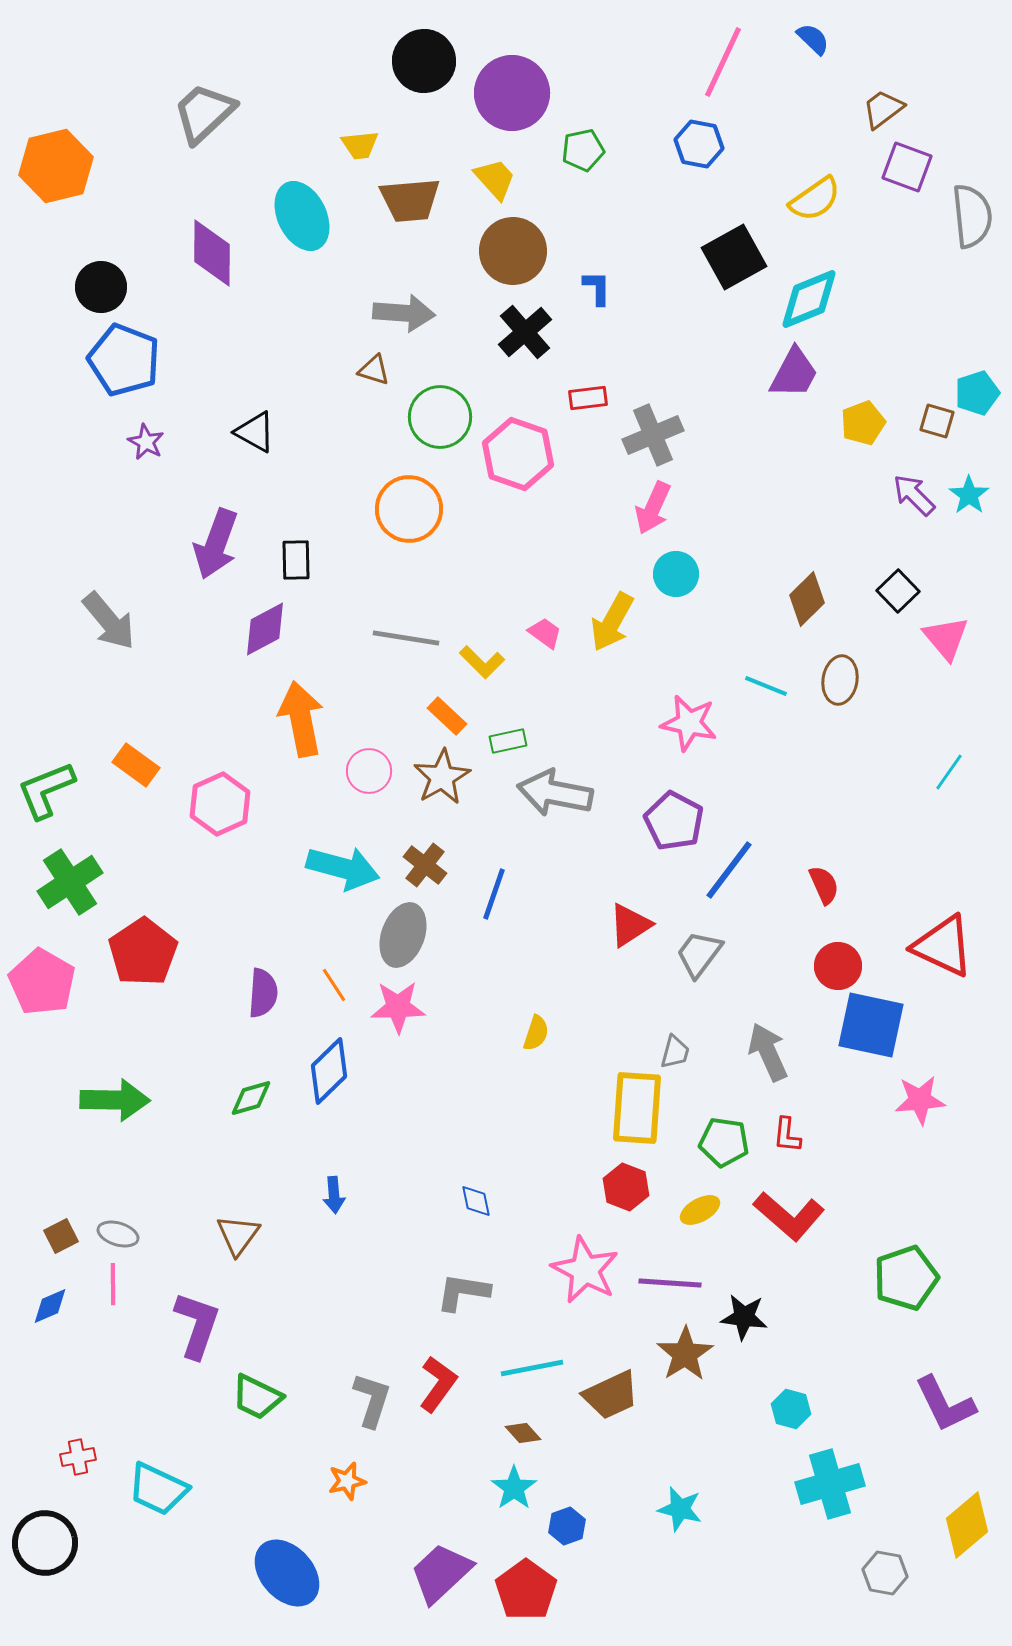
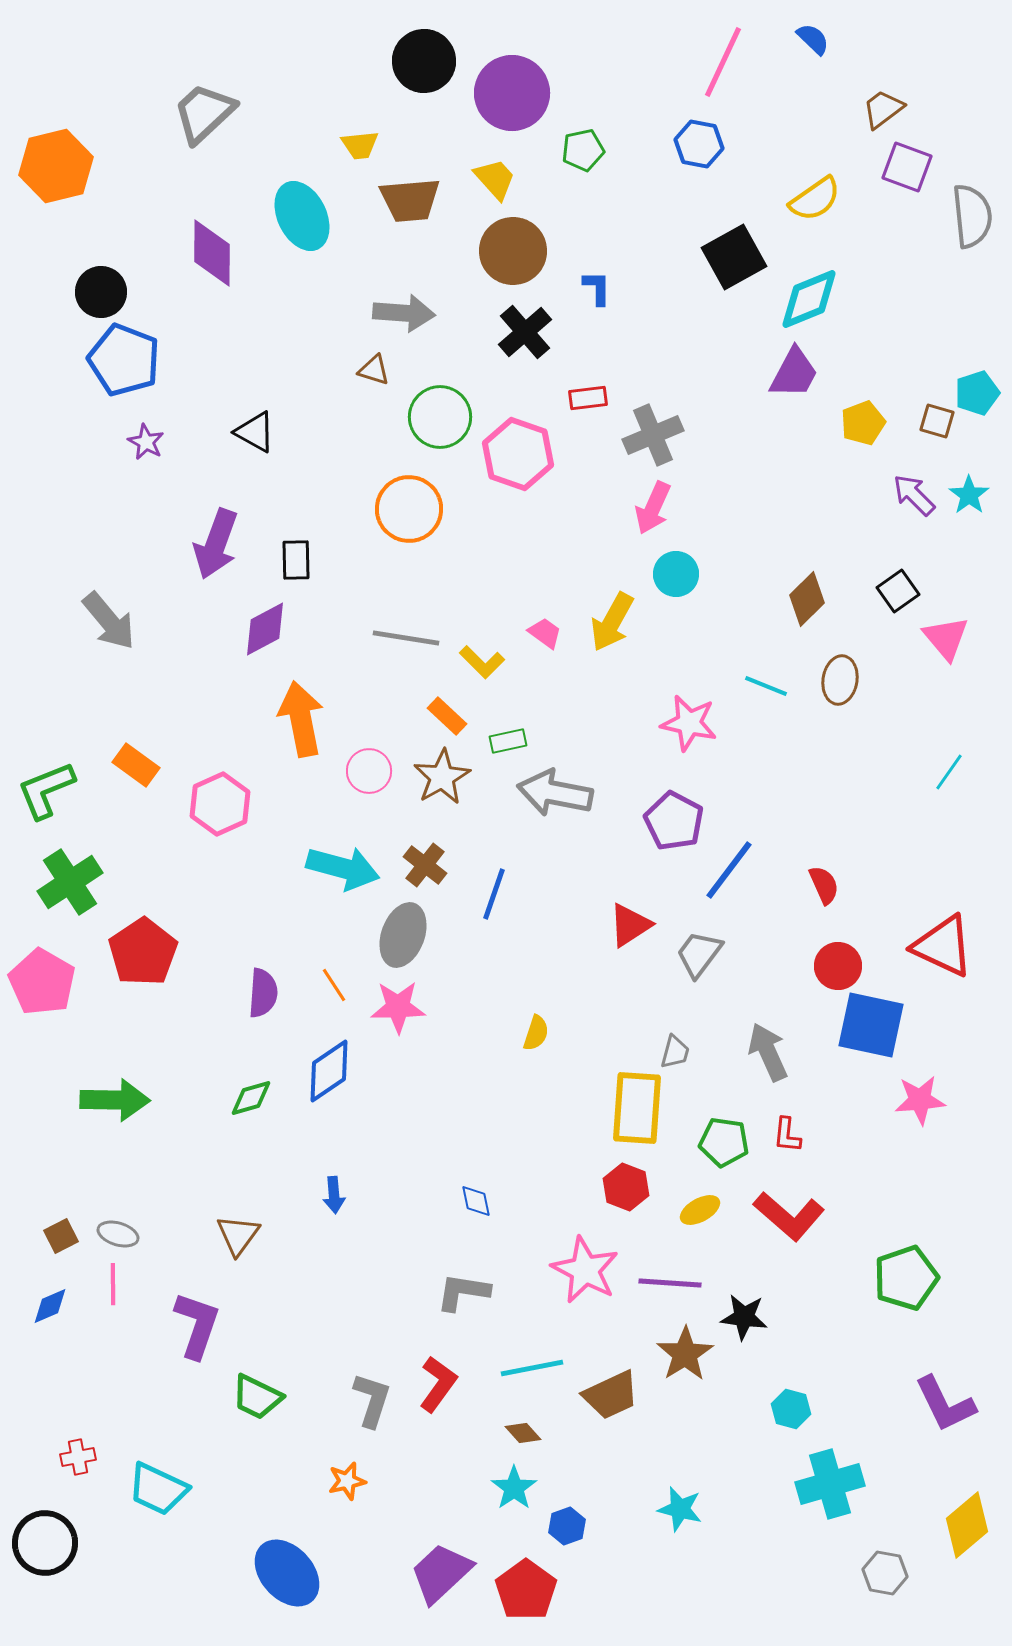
black circle at (101, 287): moved 5 px down
black square at (898, 591): rotated 9 degrees clockwise
blue diamond at (329, 1071): rotated 10 degrees clockwise
